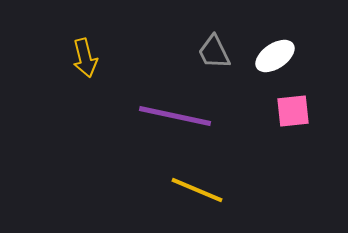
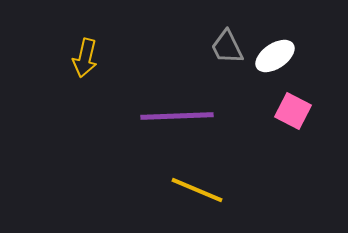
gray trapezoid: moved 13 px right, 5 px up
yellow arrow: rotated 27 degrees clockwise
pink square: rotated 33 degrees clockwise
purple line: moved 2 px right; rotated 14 degrees counterclockwise
